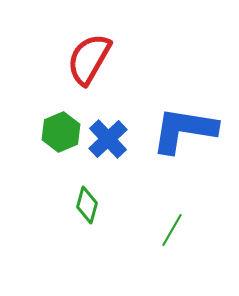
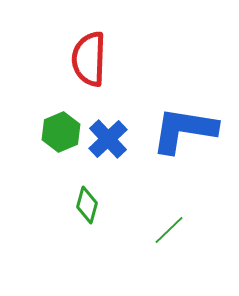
red semicircle: rotated 28 degrees counterclockwise
green line: moved 3 px left; rotated 16 degrees clockwise
